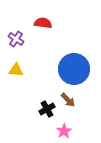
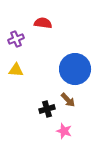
purple cross: rotated 35 degrees clockwise
blue circle: moved 1 px right
black cross: rotated 14 degrees clockwise
pink star: rotated 21 degrees counterclockwise
